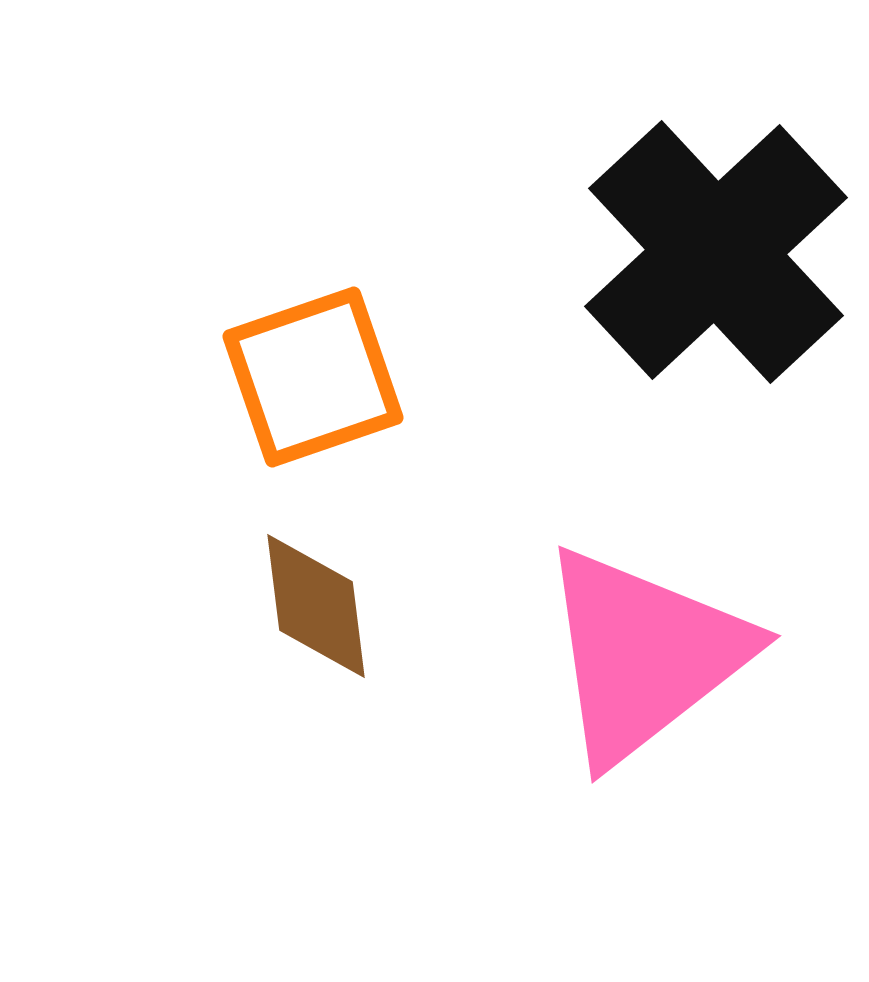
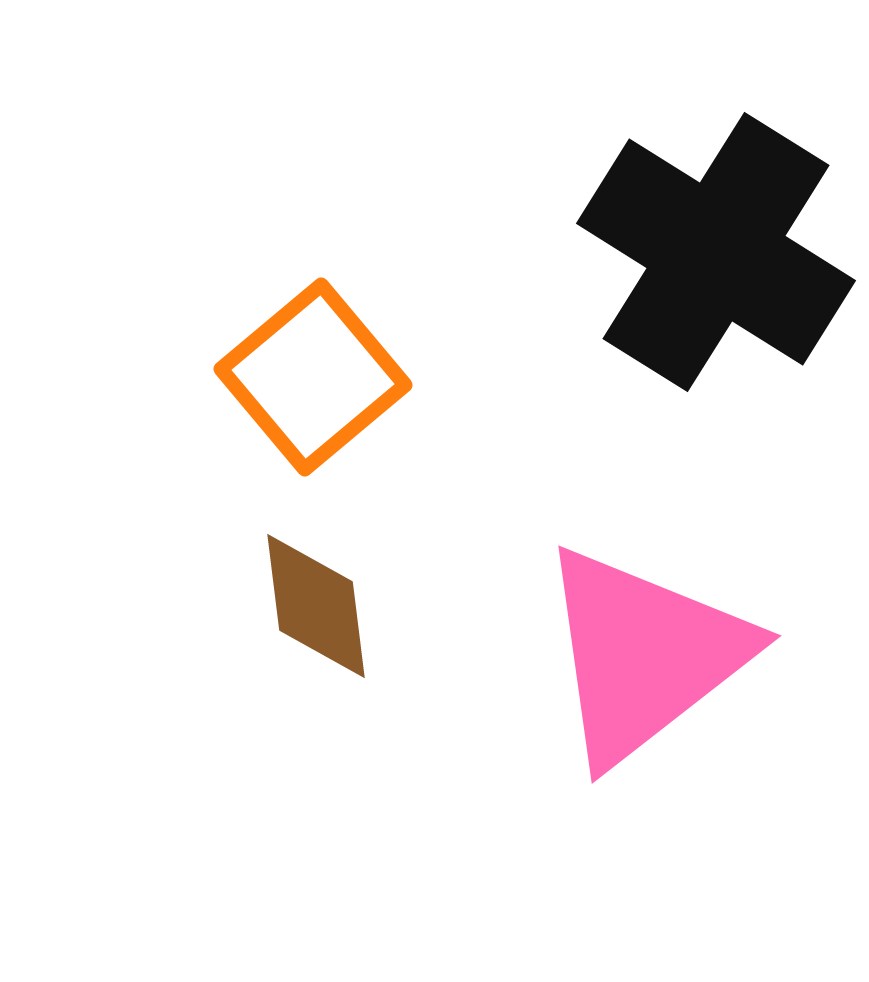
black cross: rotated 15 degrees counterclockwise
orange square: rotated 21 degrees counterclockwise
